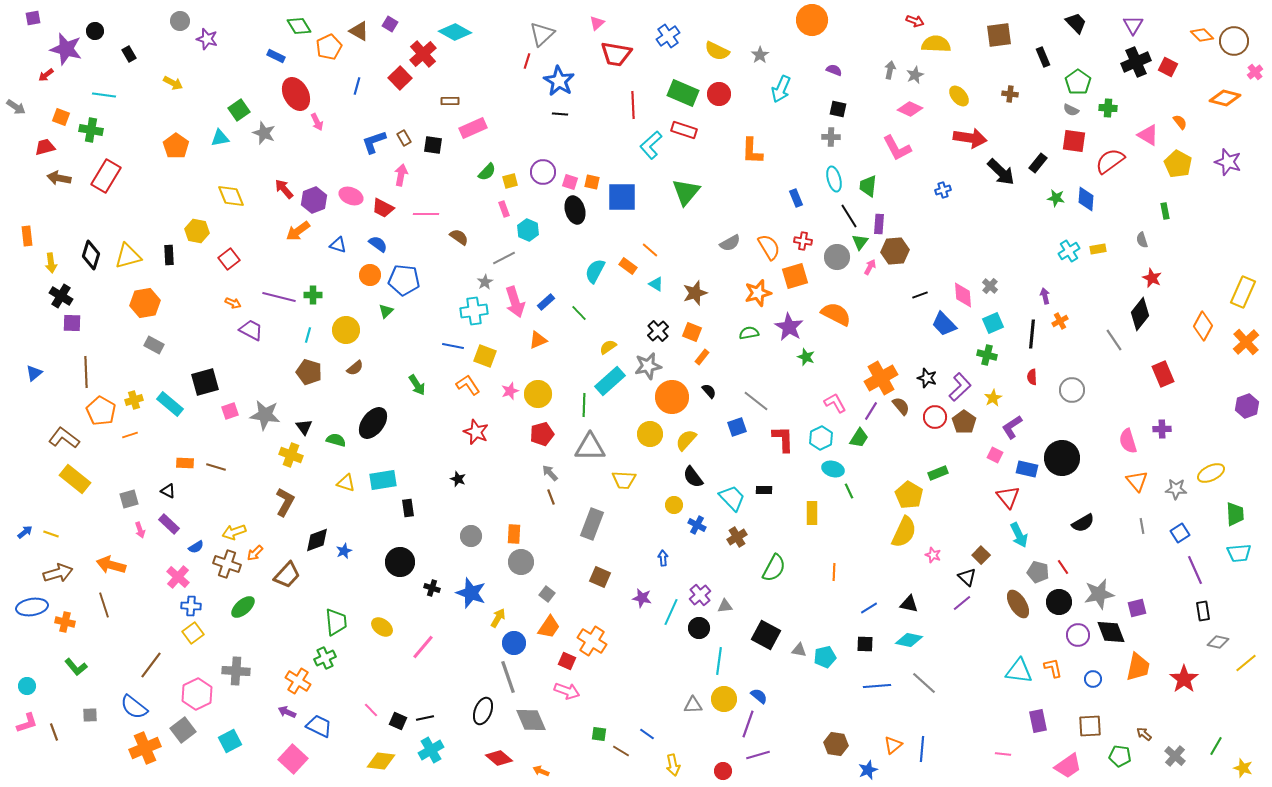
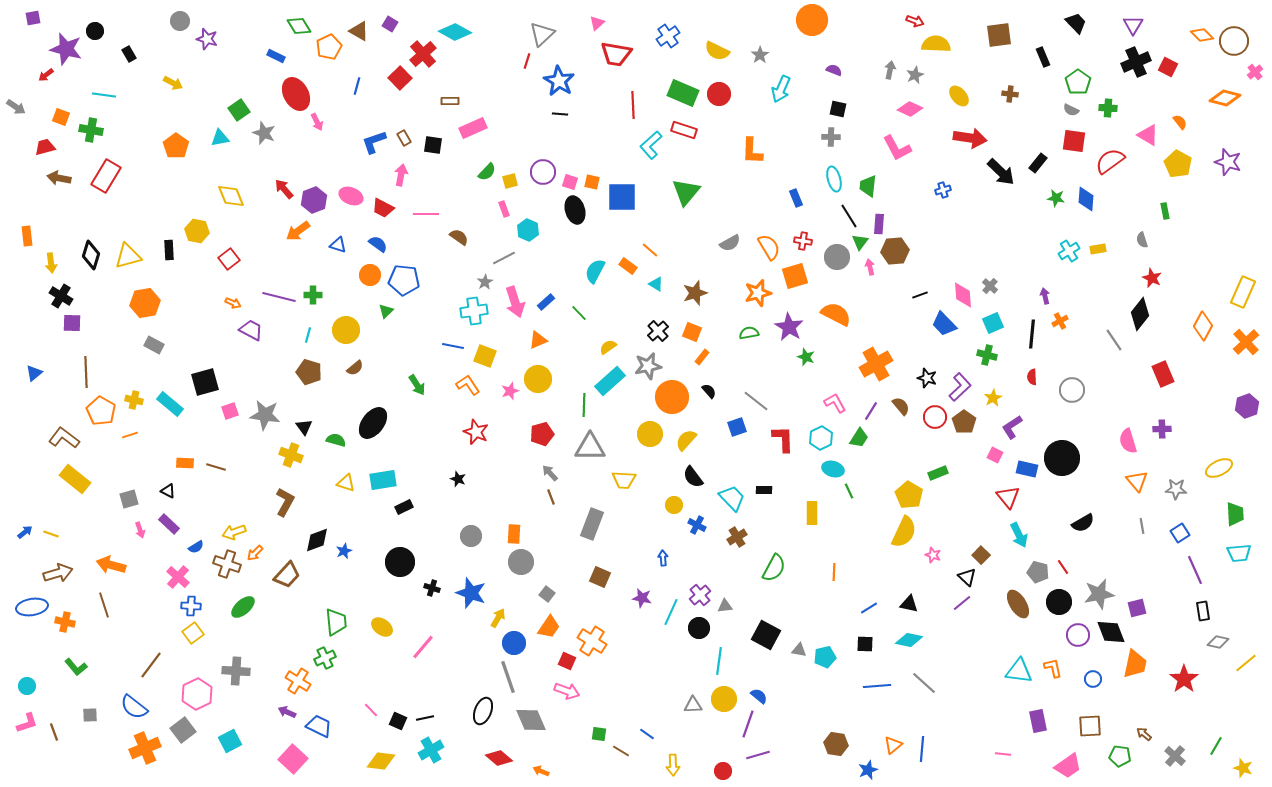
black rectangle at (169, 255): moved 5 px up
pink arrow at (870, 267): rotated 42 degrees counterclockwise
orange cross at (881, 378): moved 5 px left, 14 px up
yellow circle at (538, 394): moved 15 px up
yellow cross at (134, 400): rotated 30 degrees clockwise
yellow ellipse at (1211, 473): moved 8 px right, 5 px up
black rectangle at (408, 508): moved 4 px left, 1 px up; rotated 72 degrees clockwise
orange trapezoid at (1138, 667): moved 3 px left, 3 px up
yellow arrow at (673, 765): rotated 10 degrees clockwise
